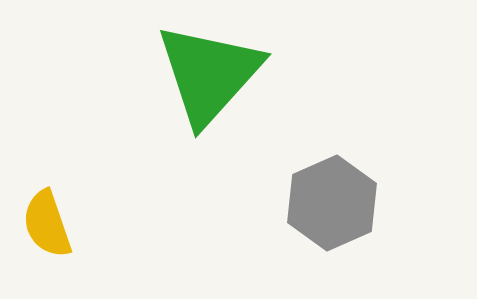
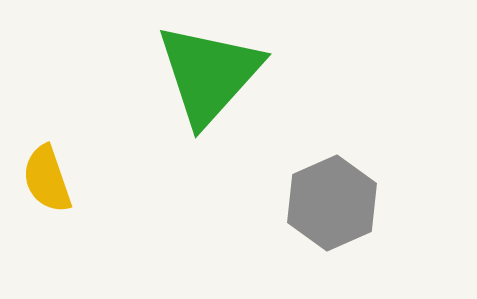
yellow semicircle: moved 45 px up
